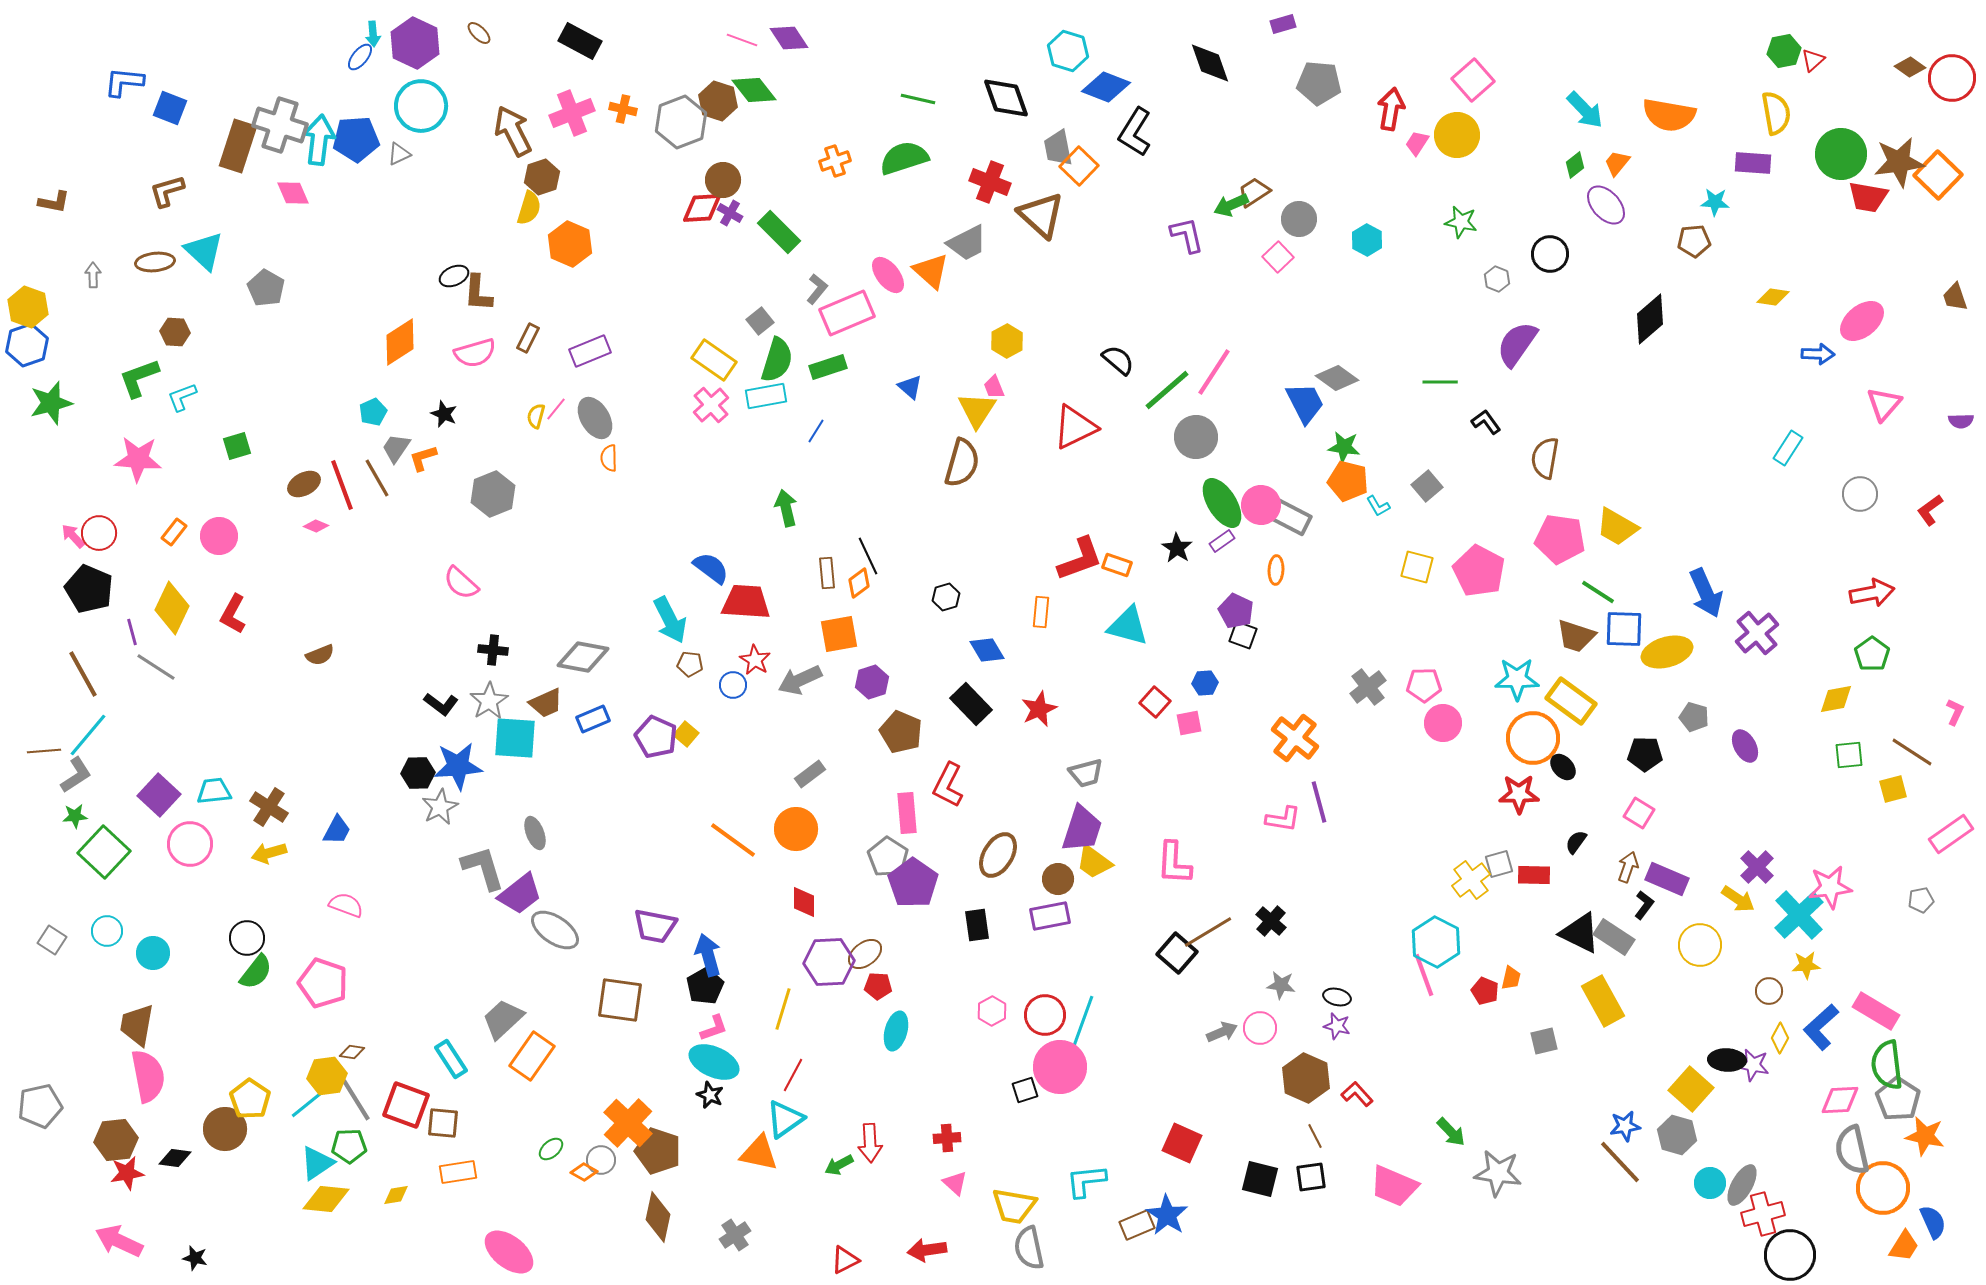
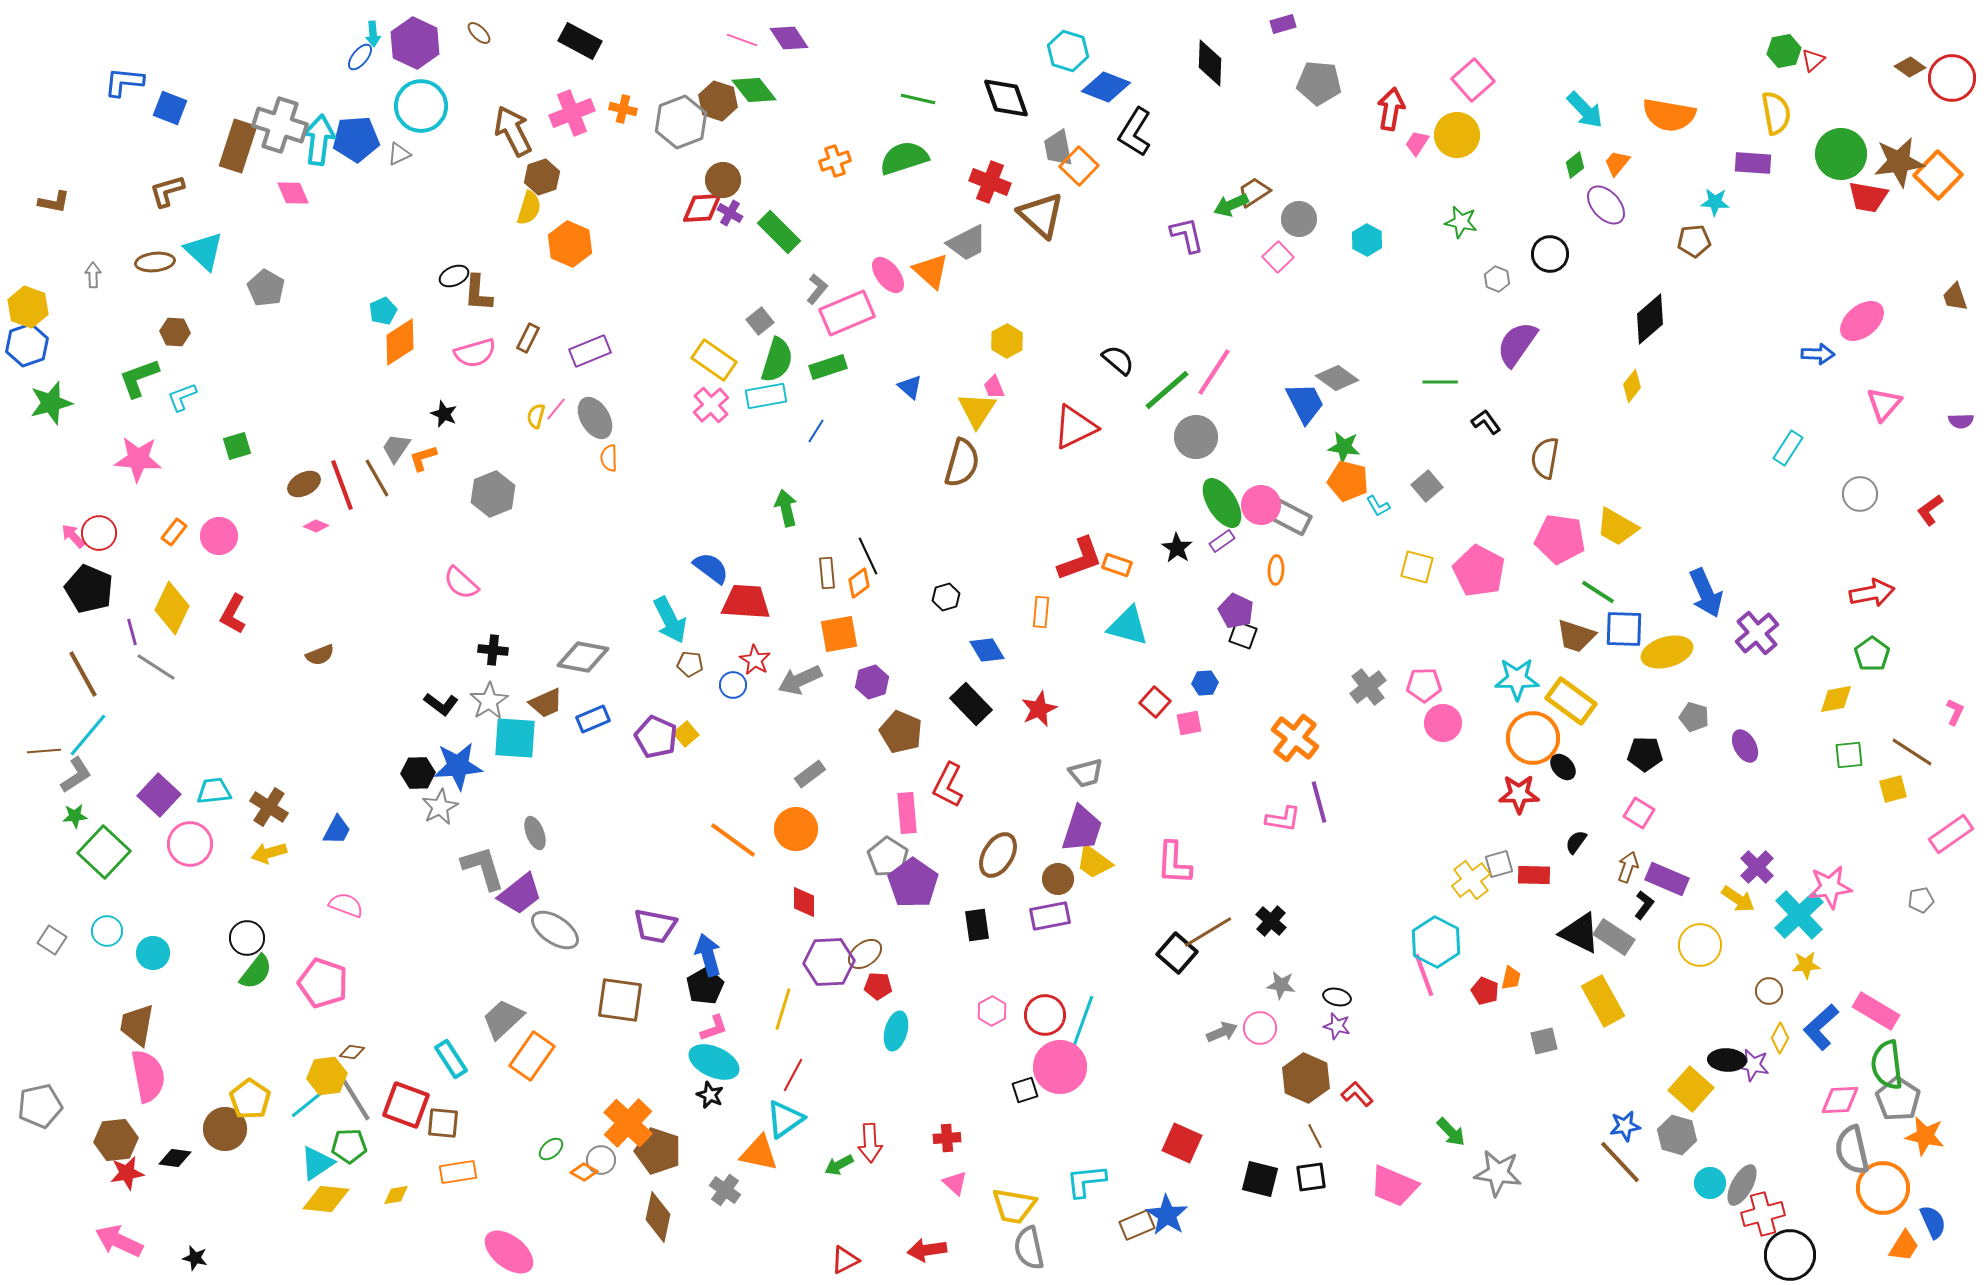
black diamond at (1210, 63): rotated 21 degrees clockwise
yellow diamond at (1773, 297): moved 141 px left, 89 px down; rotated 60 degrees counterclockwise
cyan pentagon at (373, 412): moved 10 px right, 101 px up
yellow square at (686, 734): rotated 10 degrees clockwise
gray cross at (735, 1235): moved 10 px left, 45 px up; rotated 20 degrees counterclockwise
